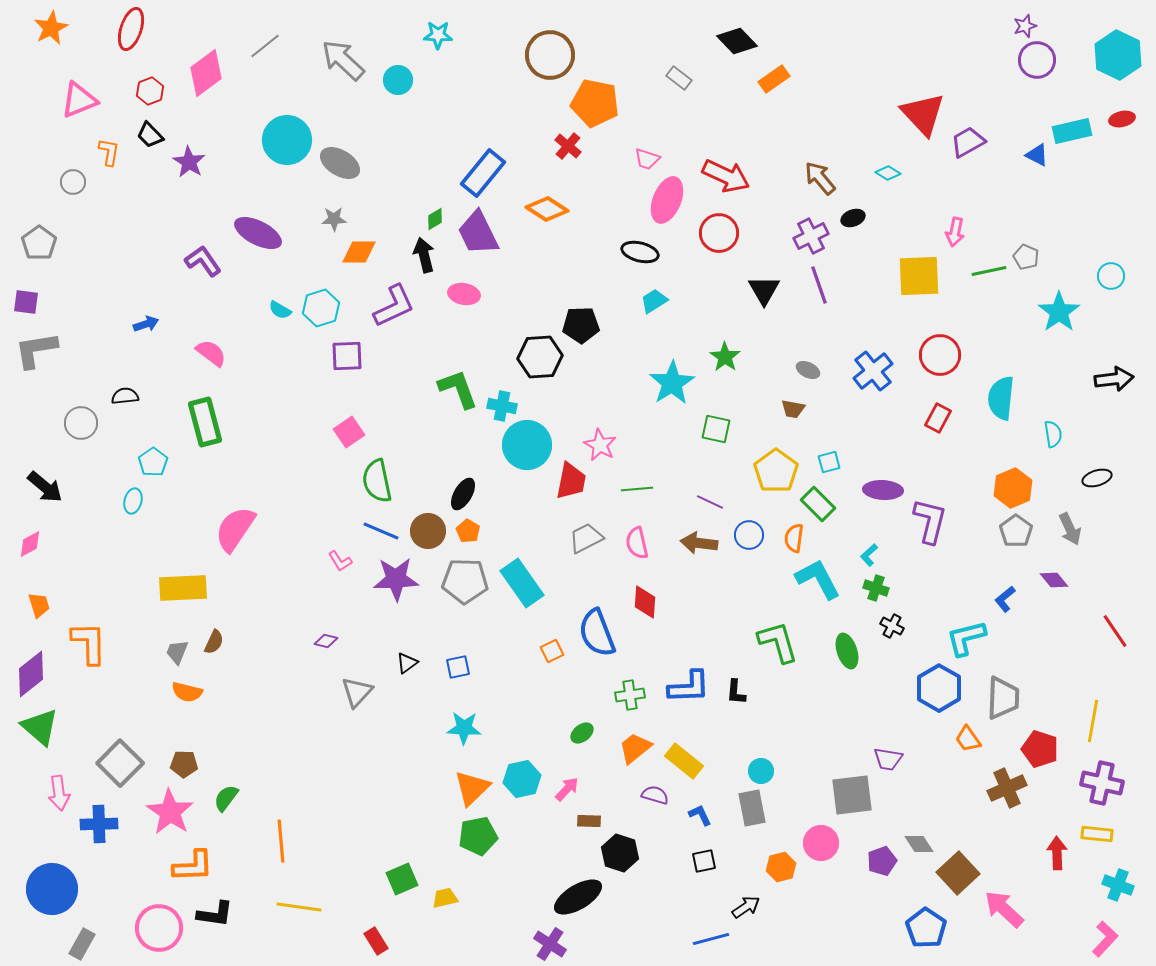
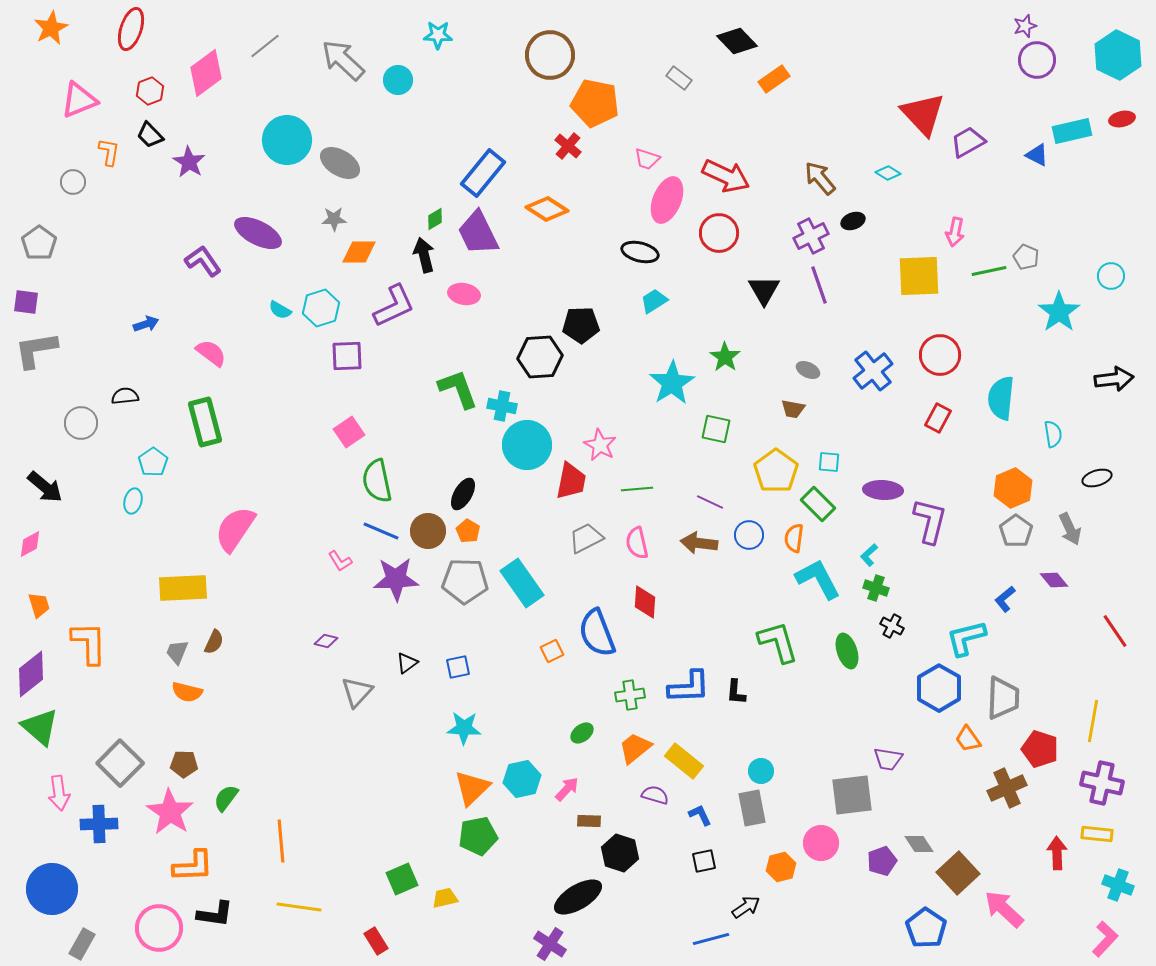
black ellipse at (853, 218): moved 3 px down
cyan square at (829, 462): rotated 20 degrees clockwise
